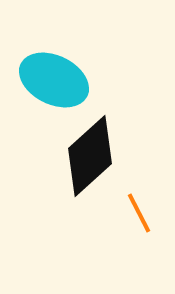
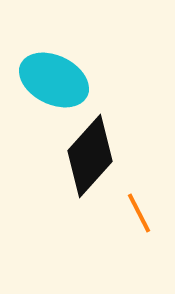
black diamond: rotated 6 degrees counterclockwise
